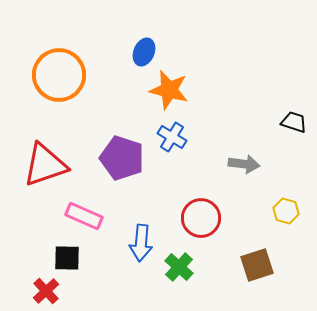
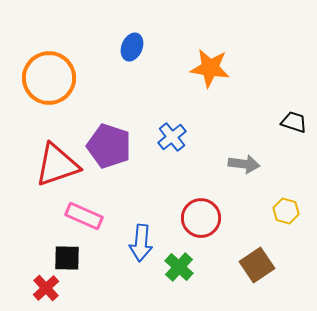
blue ellipse: moved 12 px left, 5 px up
orange circle: moved 10 px left, 3 px down
orange star: moved 41 px right, 22 px up; rotated 6 degrees counterclockwise
blue cross: rotated 20 degrees clockwise
purple pentagon: moved 13 px left, 12 px up
red triangle: moved 12 px right
brown square: rotated 16 degrees counterclockwise
red cross: moved 3 px up
